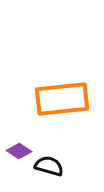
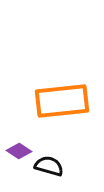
orange rectangle: moved 2 px down
